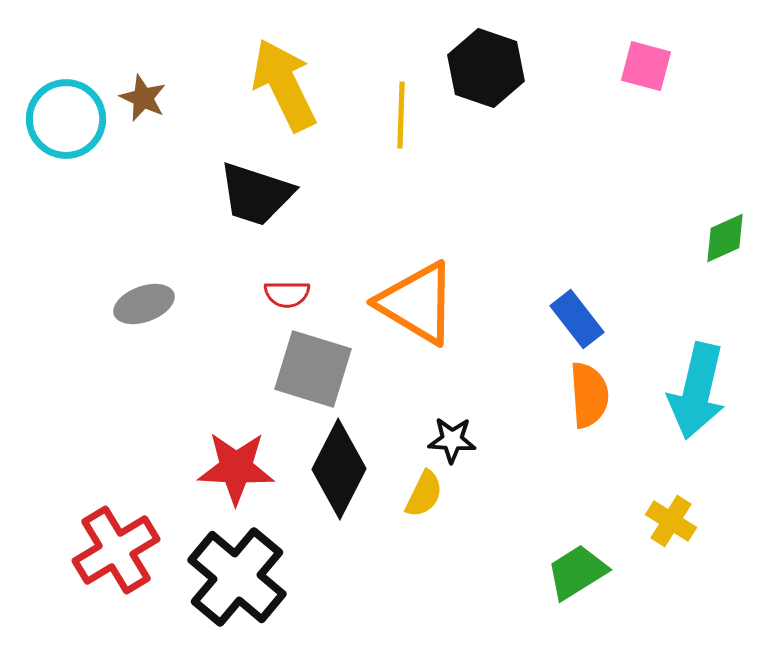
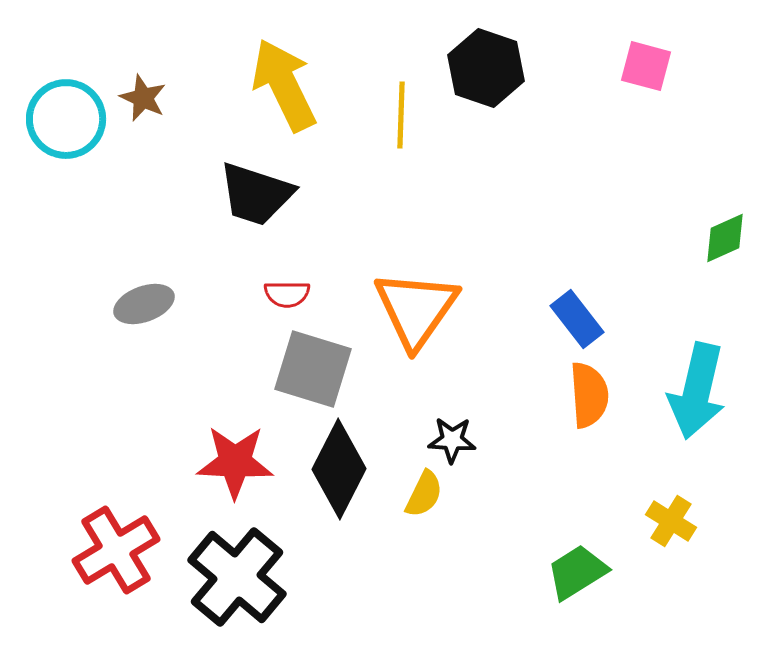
orange triangle: moved 1 px left, 6 px down; rotated 34 degrees clockwise
red star: moved 1 px left, 6 px up
